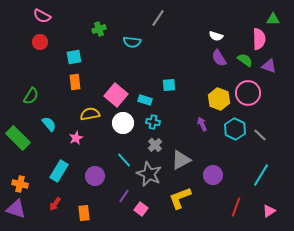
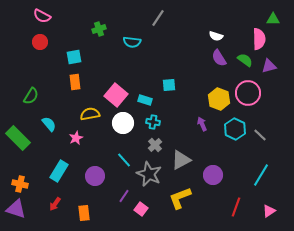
purple triangle at (269, 66): rotated 35 degrees counterclockwise
